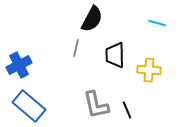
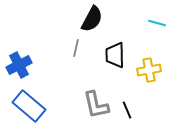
yellow cross: rotated 15 degrees counterclockwise
